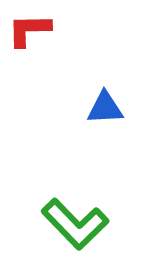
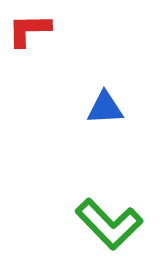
green L-shape: moved 34 px right
